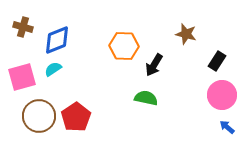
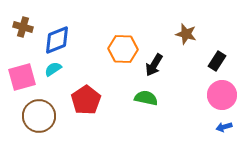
orange hexagon: moved 1 px left, 3 px down
red pentagon: moved 10 px right, 17 px up
blue arrow: moved 3 px left; rotated 56 degrees counterclockwise
